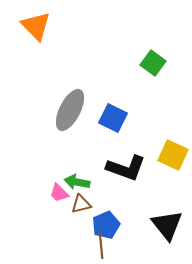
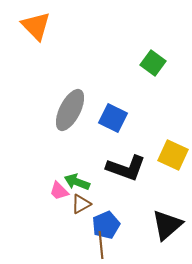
green arrow: rotated 10 degrees clockwise
pink trapezoid: moved 2 px up
brown triangle: rotated 15 degrees counterclockwise
black triangle: rotated 28 degrees clockwise
